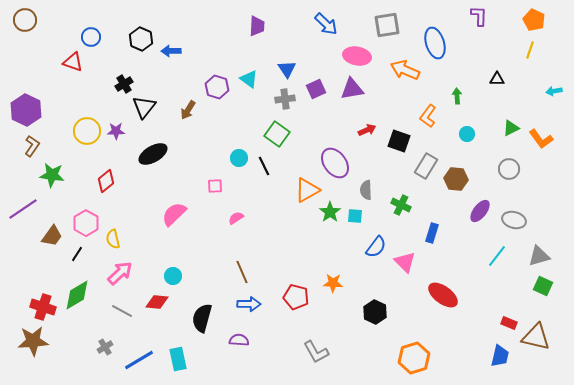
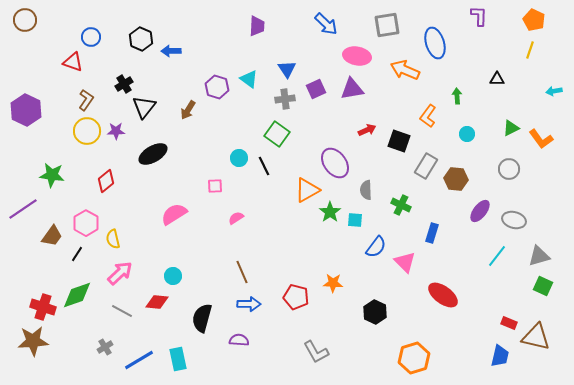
brown L-shape at (32, 146): moved 54 px right, 46 px up
pink semicircle at (174, 214): rotated 12 degrees clockwise
cyan square at (355, 216): moved 4 px down
green diamond at (77, 295): rotated 12 degrees clockwise
